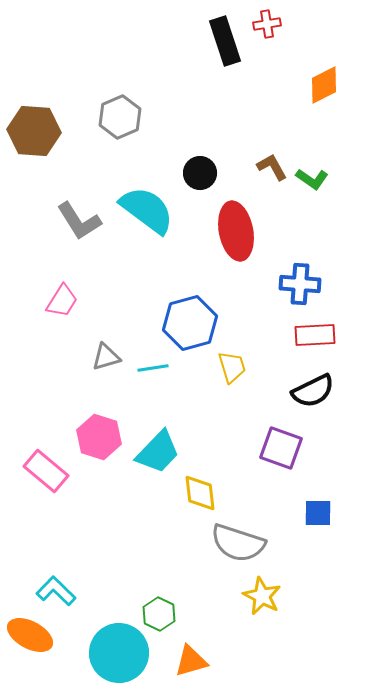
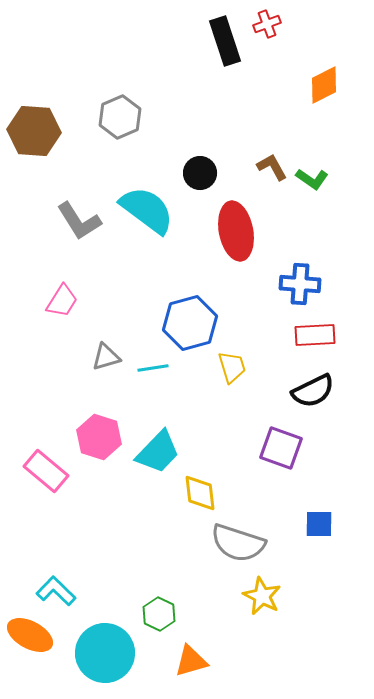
red cross: rotated 12 degrees counterclockwise
blue square: moved 1 px right, 11 px down
cyan circle: moved 14 px left
